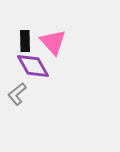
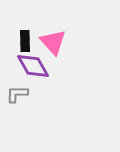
gray L-shape: rotated 40 degrees clockwise
